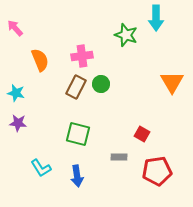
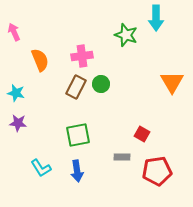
pink arrow: moved 1 px left, 4 px down; rotated 18 degrees clockwise
green square: moved 1 px down; rotated 25 degrees counterclockwise
gray rectangle: moved 3 px right
blue arrow: moved 5 px up
